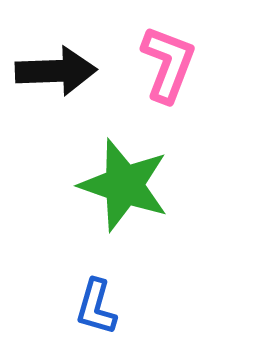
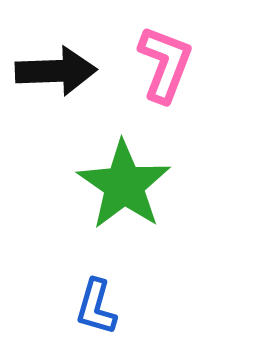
pink L-shape: moved 3 px left
green star: rotated 16 degrees clockwise
